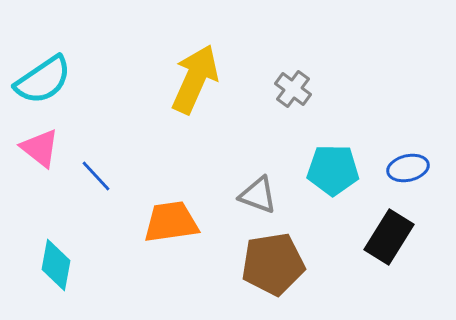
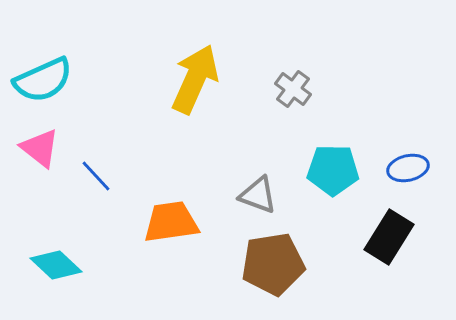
cyan semicircle: rotated 10 degrees clockwise
cyan diamond: rotated 57 degrees counterclockwise
